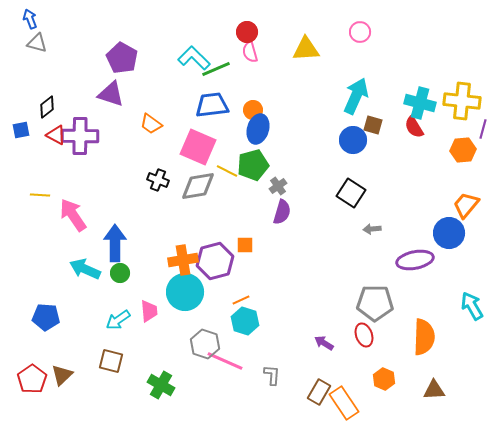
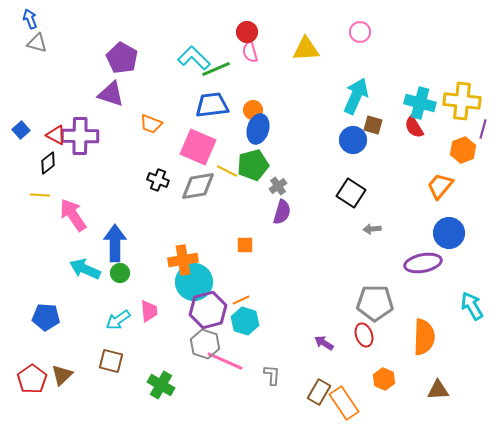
black diamond at (47, 107): moved 1 px right, 56 px down
orange trapezoid at (151, 124): rotated 15 degrees counterclockwise
blue square at (21, 130): rotated 30 degrees counterclockwise
orange hexagon at (463, 150): rotated 15 degrees counterclockwise
orange trapezoid at (466, 205): moved 26 px left, 19 px up
purple ellipse at (415, 260): moved 8 px right, 3 px down
purple hexagon at (215, 261): moved 7 px left, 49 px down
cyan circle at (185, 292): moved 9 px right, 10 px up
brown triangle at (434, 390): moved 4 px right
